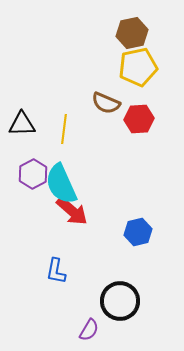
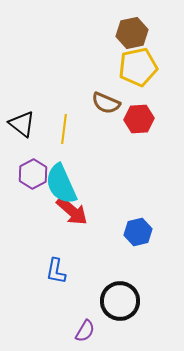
black triangle: rotated 40 degrees clockwise
purple semicircle: moved 4 px left, 1 px down
